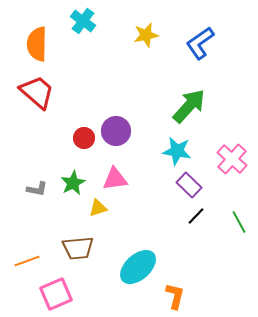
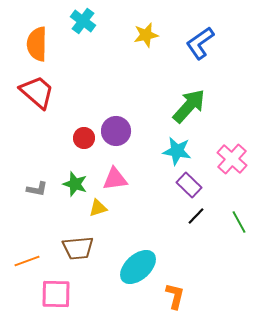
green star: moved 2 px right, 1 px down; rotated 25 degrees counterclockwise
pink square: rotated 24 degrees clockwise
